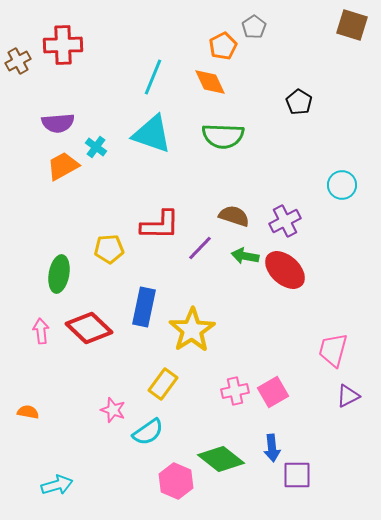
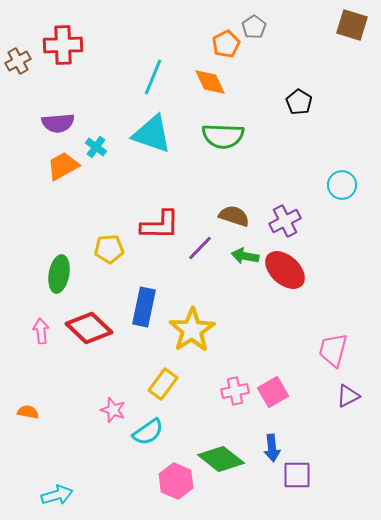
orange pentagon: moved 3 px right, 2 px up
cyan arrow: moved 10 px down
